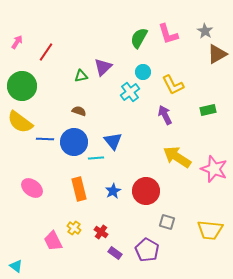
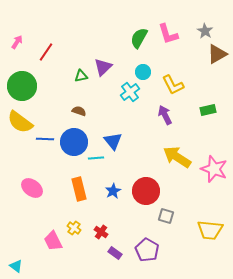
gray square: moved 1 px left, 6 px up
